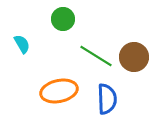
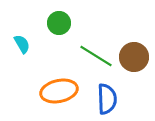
green circle: moved 4 px left, 4 px down
